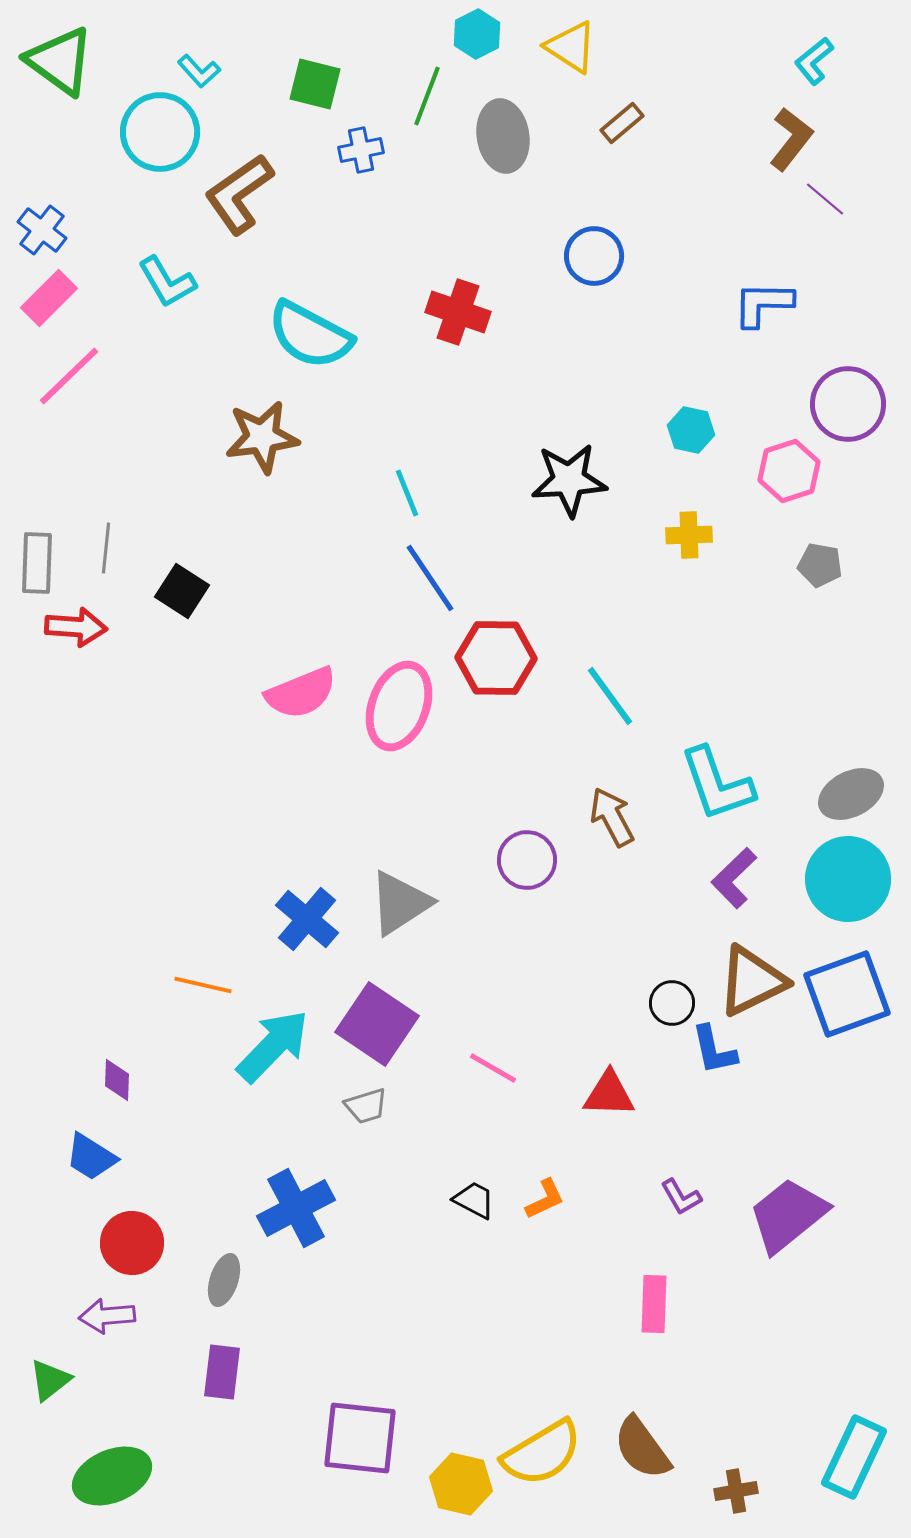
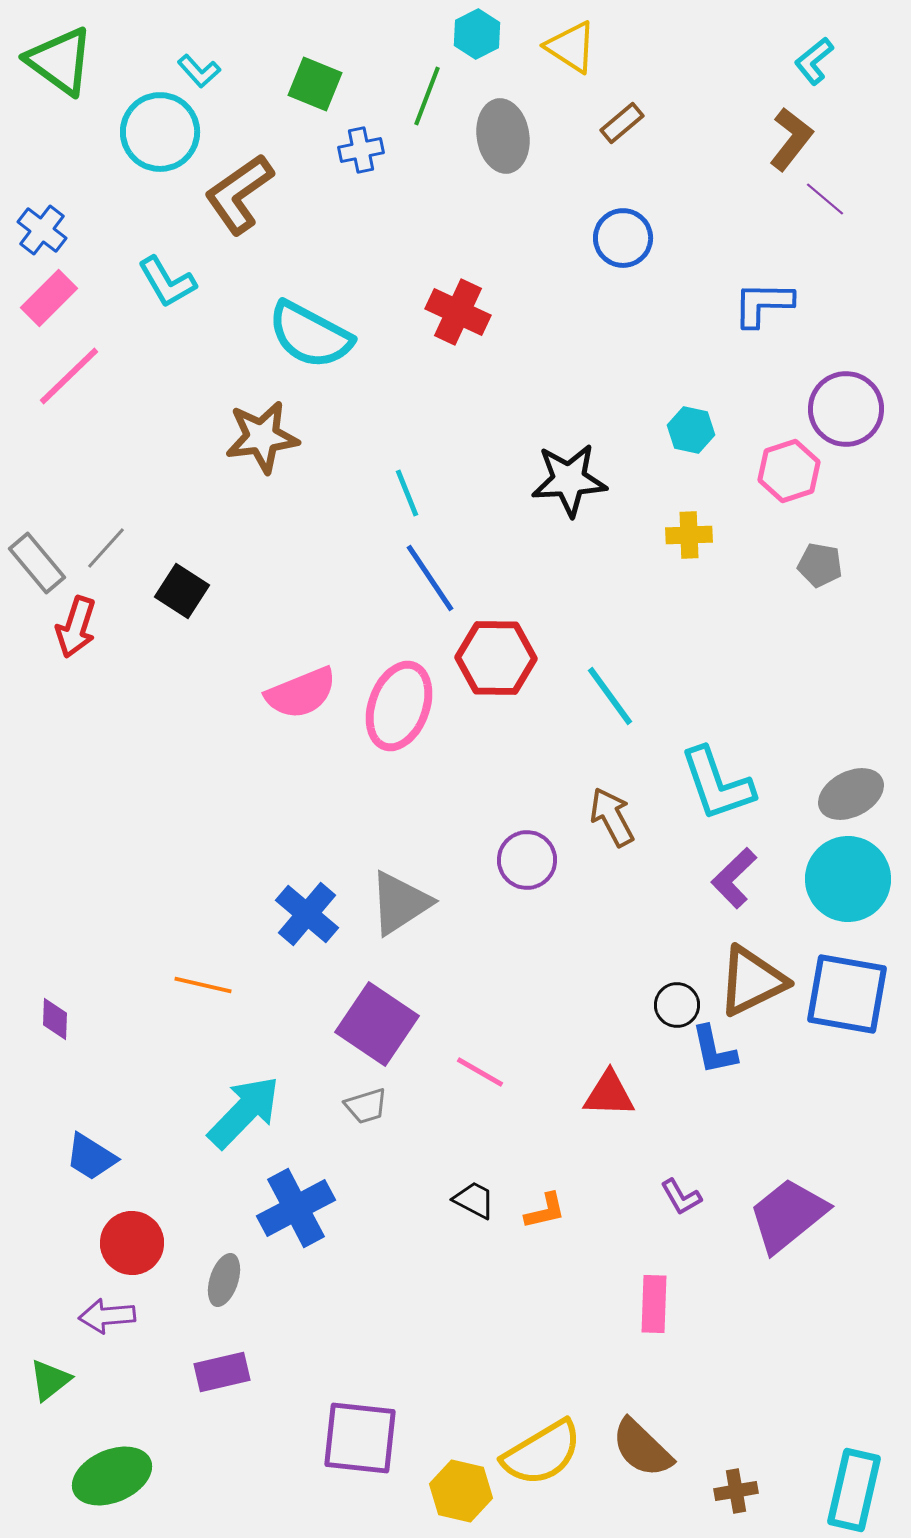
green square at (315, 84): rotated 8 degrees clockwise
blue circle at (594, 256): moved 29 px right, 18 px up
red cross at (458, 312): rotated 6 degrees clockwise
purple circle at (848, 404): moved 2 px left, 5 px down
gray line at (106, 548): rotated 36 degrees clockwise
gray rectangle at (37, 563): rotated 42 degrees counterclockwise
red arrow at (76, 627): rotated 104 degrees clockwise
blue cross at (307, 919): moved 5 px up
blue square at (847, 994): rotated 30 degrees clockwise
black circle at (672, 1003): moved 5 px right, 2 px down
cyan arrow at (273, 1046): moved 29 px left, 66 px down
pink line at (493, 1068): moved 13 px left, 4 px down
purple diamond at (117, 1080): moved 62 px left, 61 px up
orange L-shape at (545, 1199): moved 12 px down; rotated 12 degrees clockwise
purple rectangle at (222, 1372): rotated 70 degrees clockwise
brown semicircle at (642, 1448): rotated 10 degrees counterclockwise
cyan rectangle at (854, 1457): moved 33 px down; rotated 12 degrees counterclockwise
yellow hexagon at (461, 1484): moved 7 px down
